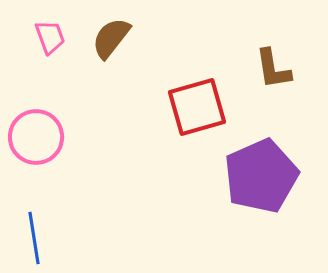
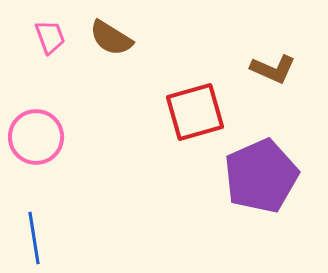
brown semicircle: rotated 96 degrees counterclockwise
brown L-shape: rotated 57 degrees counterclockwise
red square: moved 2 px left, 5 px down
